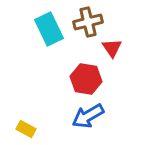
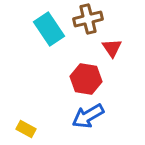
brown cross: moved 3 px up
cyan rectangle: rotated 8 degrees counterclockwise
